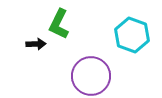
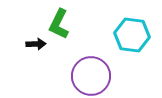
cyan hexagon: rotated 12 degrees counterclockwise
